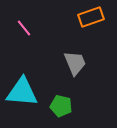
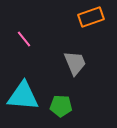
pink line: moved 11 px down
cyan triangle: moved 1 px right, 4 px down
green pentagon: rotated 10 degrees counterclockwise
